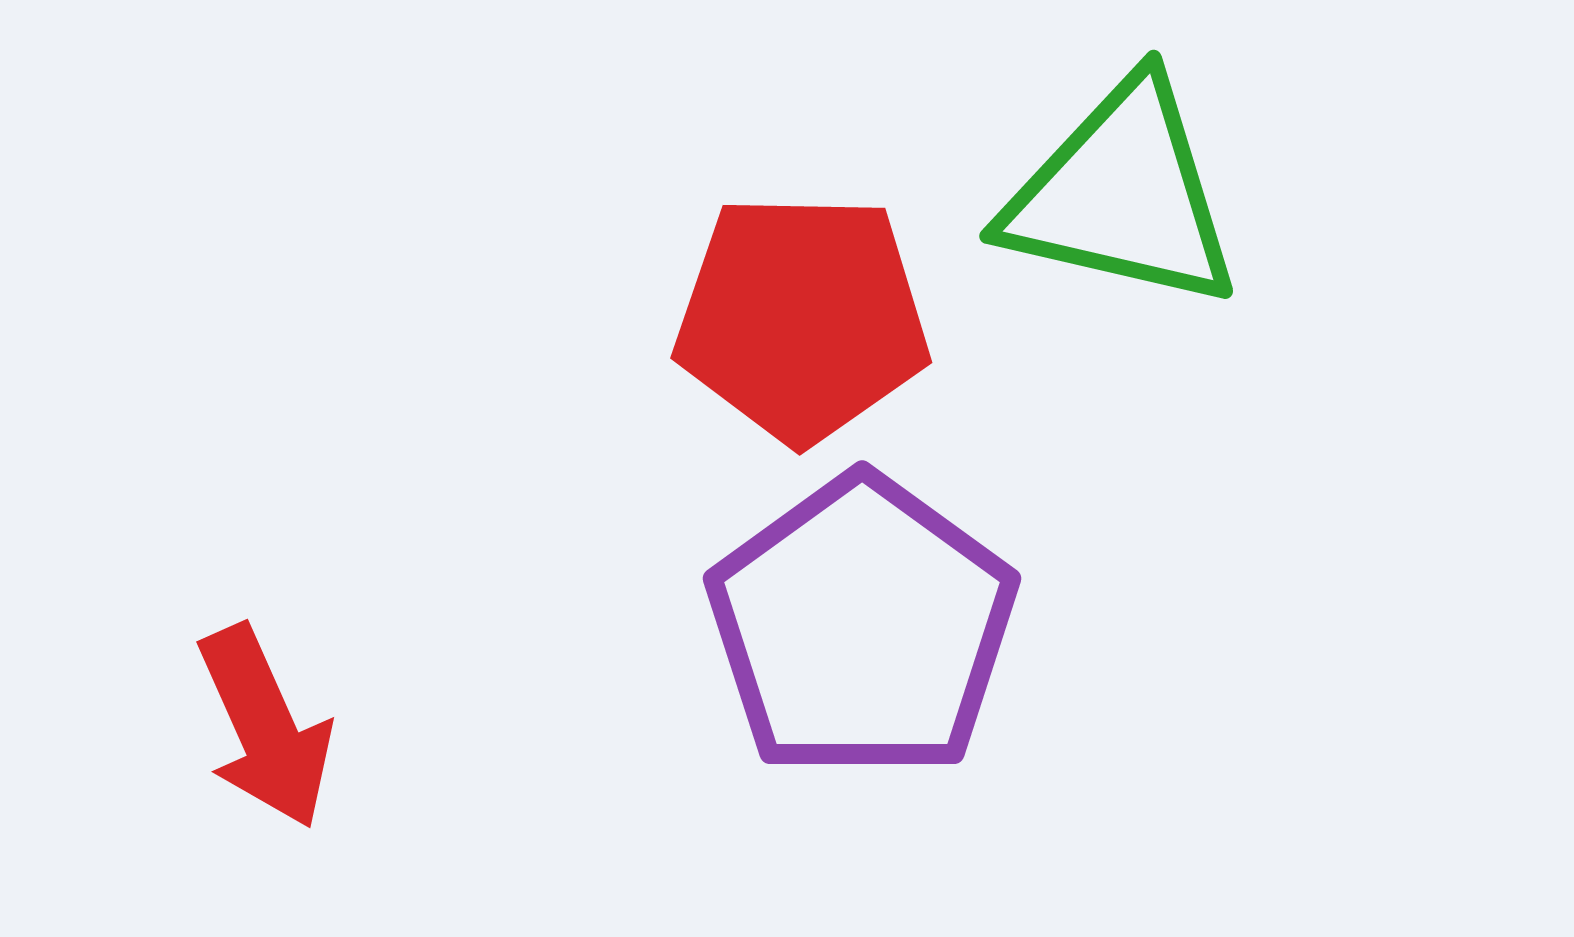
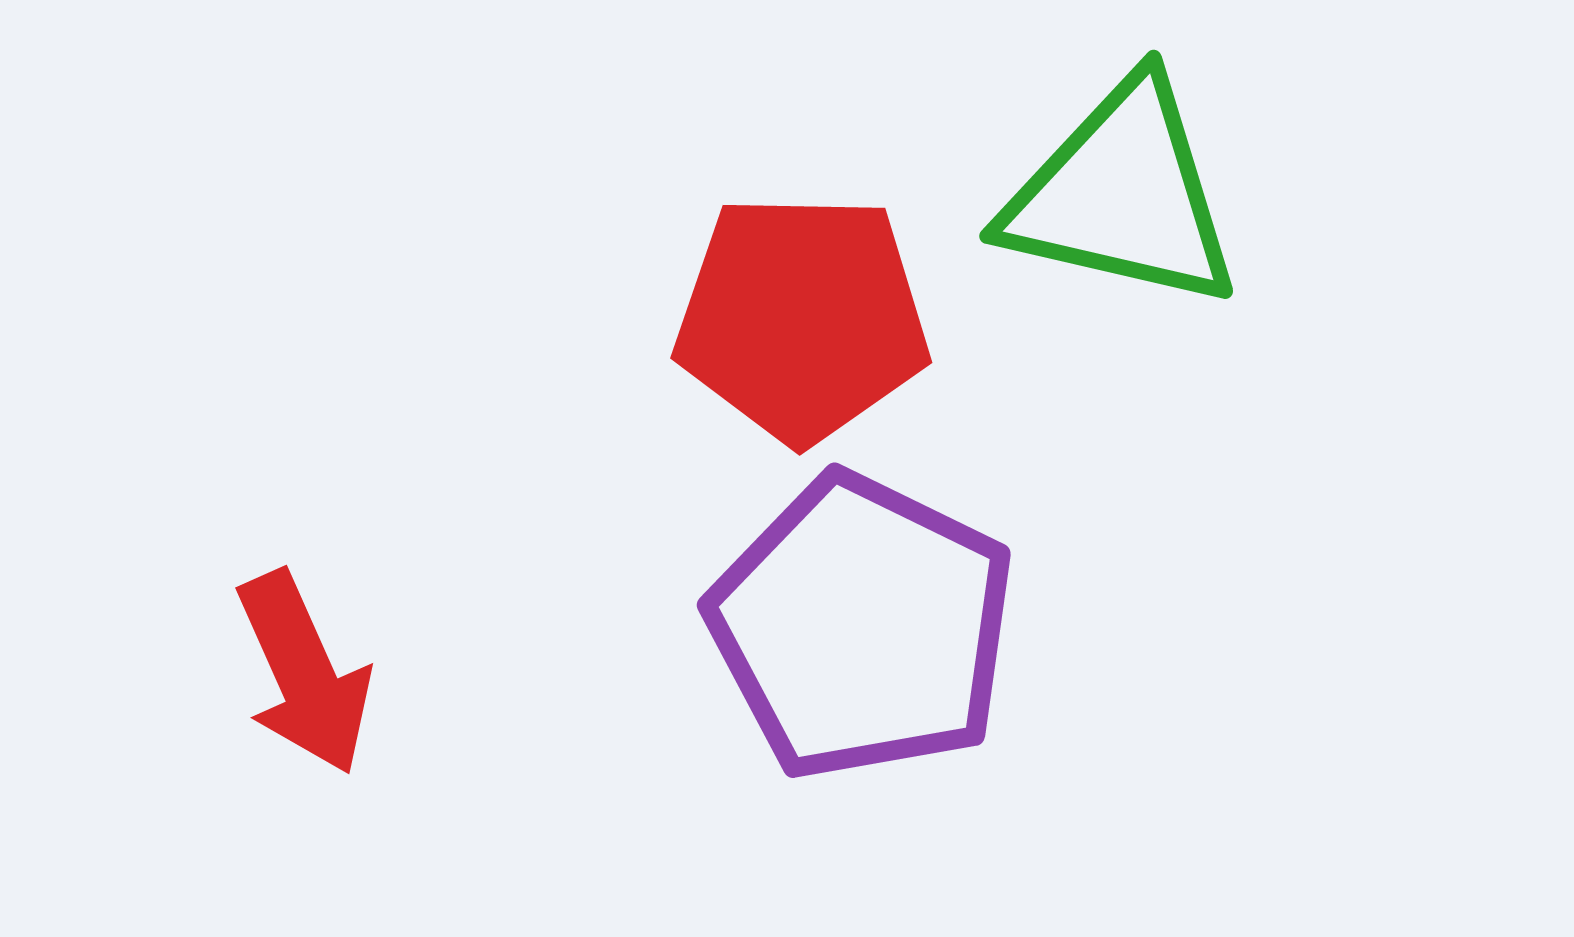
purple pentagon: rotated 10 degrees counterclockwise
red arrow: moved 39 px right, 54 px up
